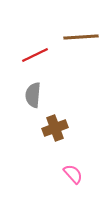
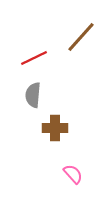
brown line: rotated 44 degrees counterclockwise
red line: moved 1 px left, 3 px down
brown cross: rotated 20 degrees clockwise
